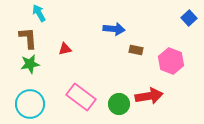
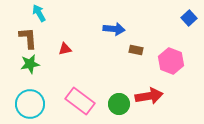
pink rectangle: moved 1 px left, 4 px down
